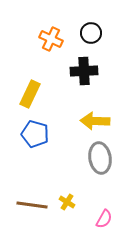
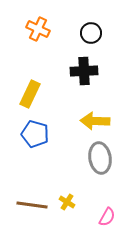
orange cross: moved 13 px left, 10 px up
pink semicircle: moved 3 px right, 2 px up
